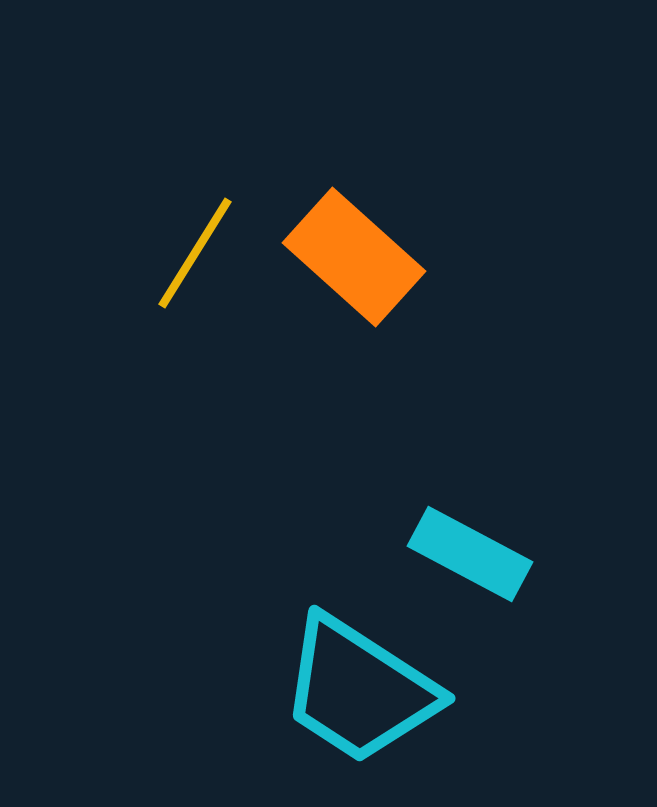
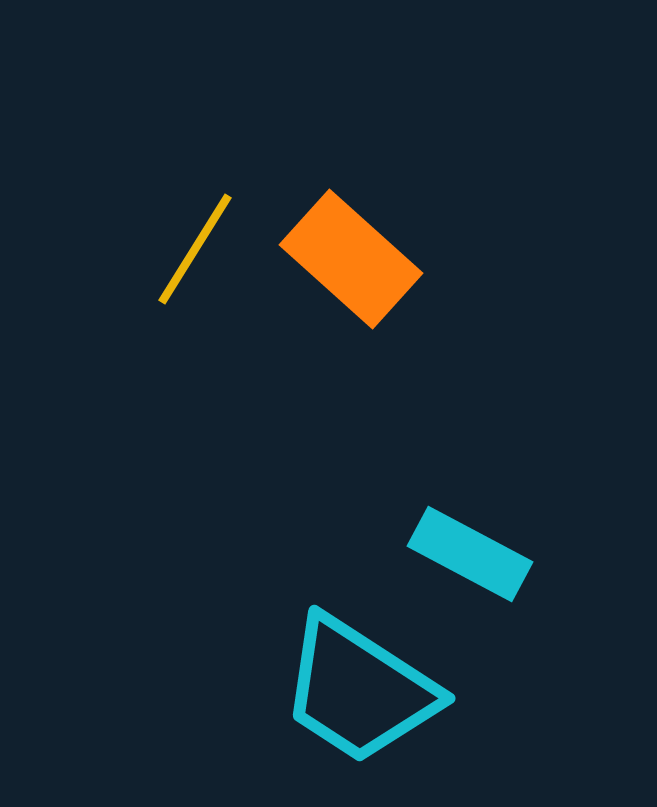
yellow line: moved 4 px up
orange rectangle: moved 3 px left, 2 px down
